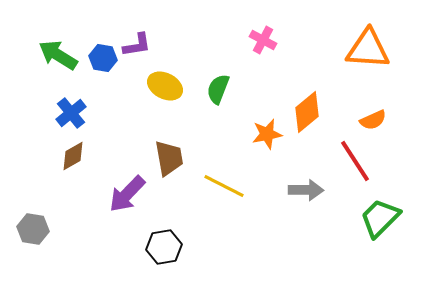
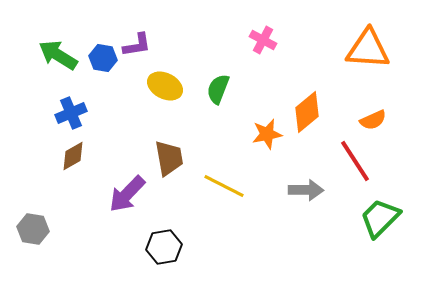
blue cross: rotated 16 degrees clockwise
